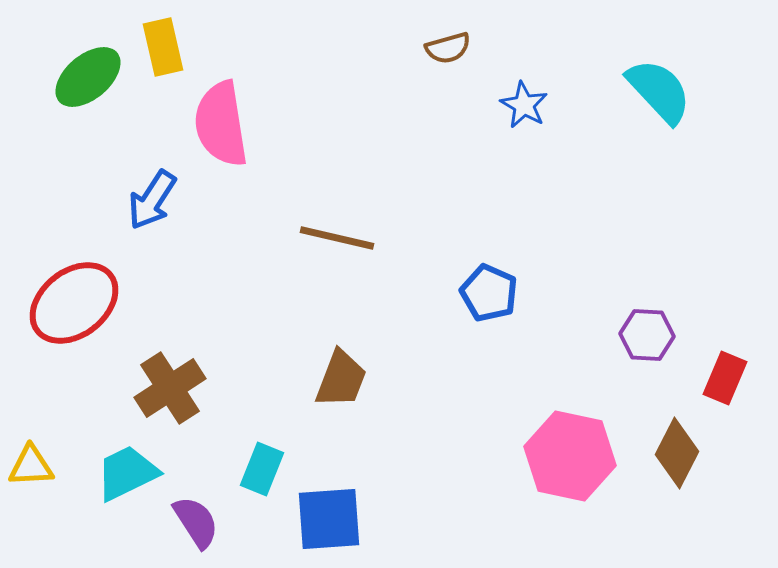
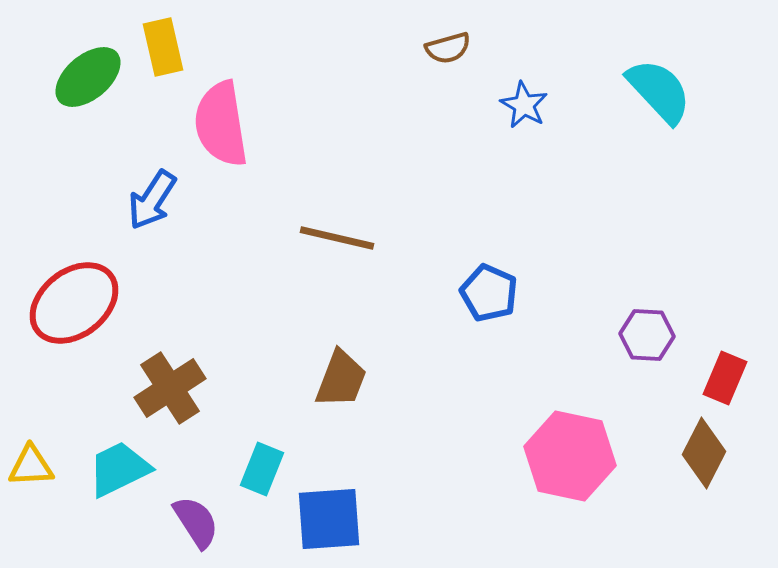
brown diamond: moved 27 px right
cyan trapezoid: moved 8 px left, 4 px up
